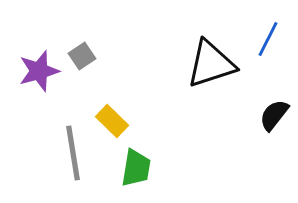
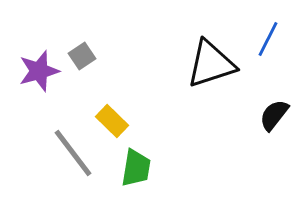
gray line: rotated 28 degrees counterclockwise
